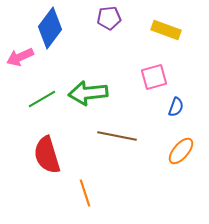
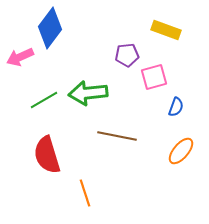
purple pentagon: moved 18 px right, 37 px down
green line: moved 2 px right, 1 px down
